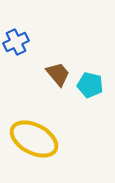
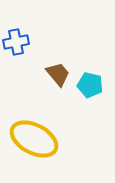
blue cross: rotated 15 degrees clockwise
